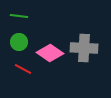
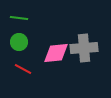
green line: moved 2 px down
gray cross: rotated 8 degrees counterclockwise
pink diamond: moved 6 px right; rotated 40 degrees counterclockwise
